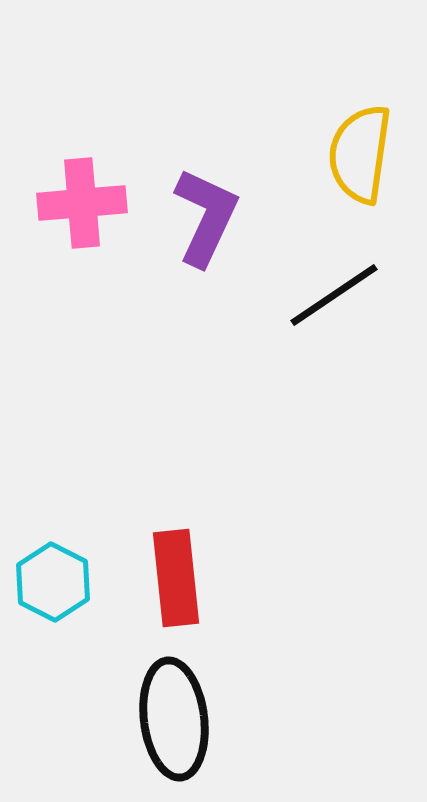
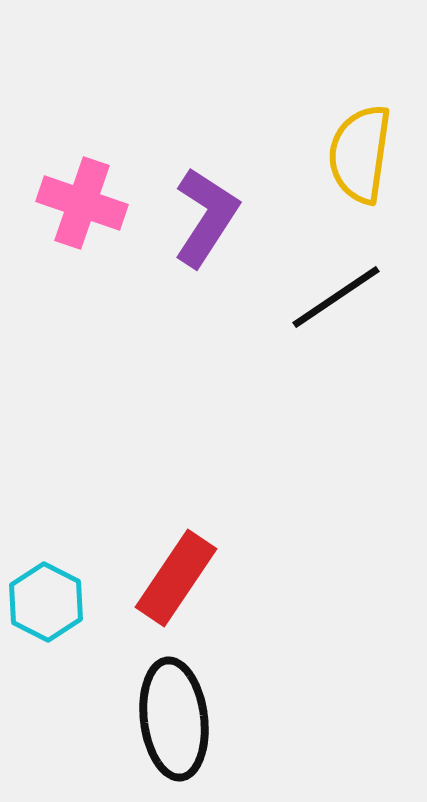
pink cross: rotated 24 degrees clockwise
purple L-shape: rotated 8 degrees clockwise
black line: moved 2 px right, 2 px down
red rectangle: rotated 40 degrees clockwise
cyan hexagon: moved 7 px left, 20 px down
